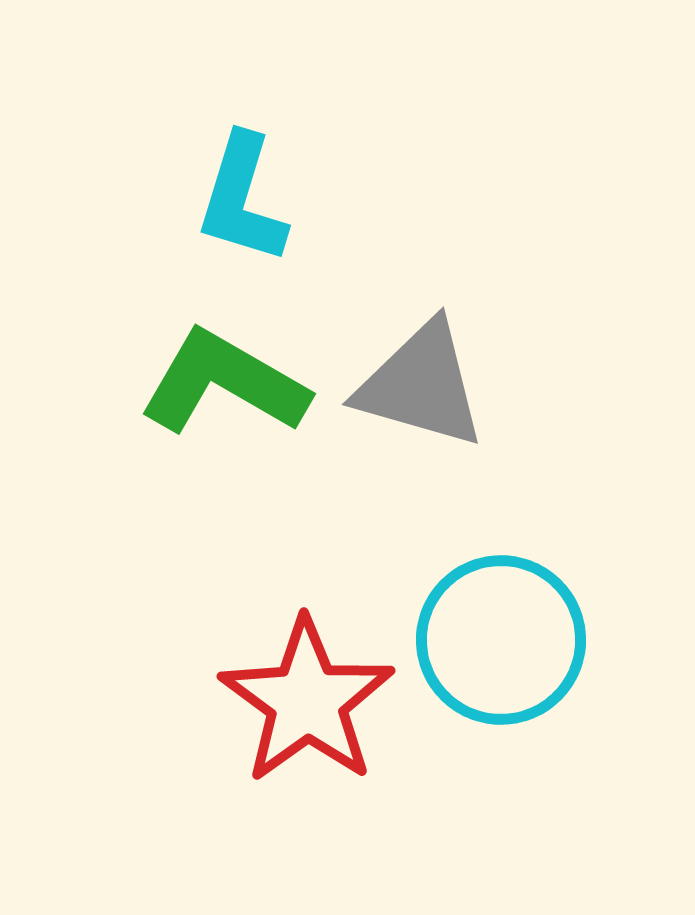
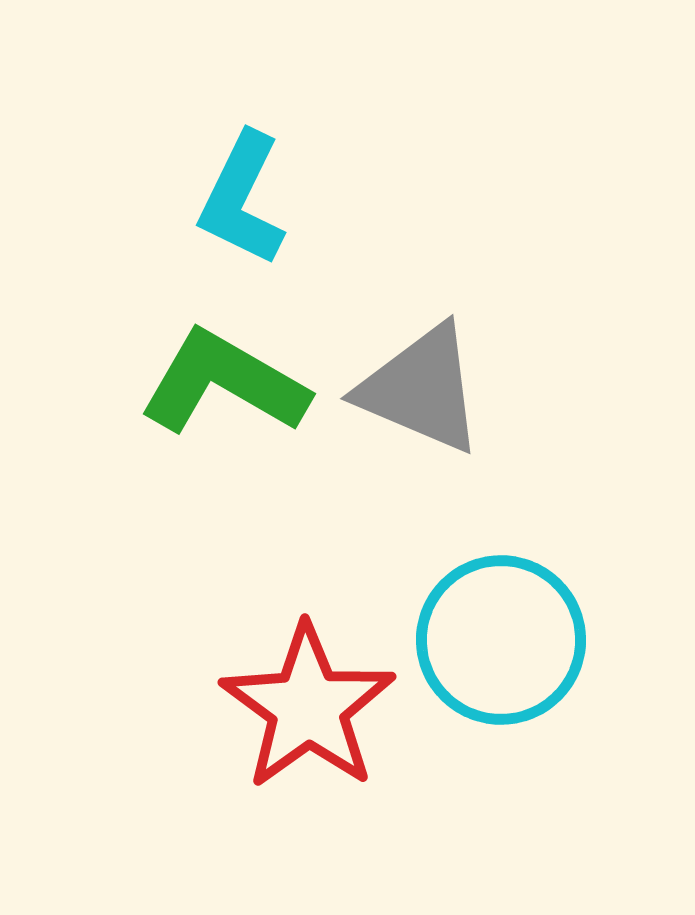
cyan L-shape: rotated 9 degrees clockwise
gray triangle: moved 4 px down; rotated 7 degrees clockwise
red star: moved 1 px right, 6 px down
